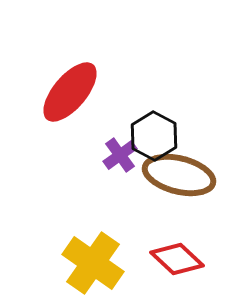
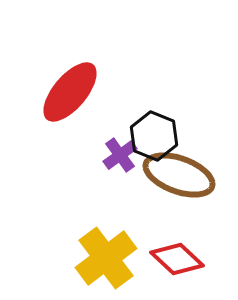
black hexagon: rotated 6 degrees counterclockwise
brown ellipse: rotated 6 degrees clockwise
yellow cross: moved 13 px right, 5 px up; rotated 18 degrees clockwise
